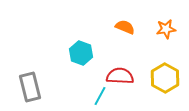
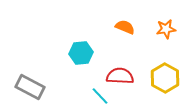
cyan hexagon: rotated 25 degrees counterclockwise
gray rectangle: rotated 48 degrees counterclockwise
cyan line: rotated 72 degrees counterclockwise
